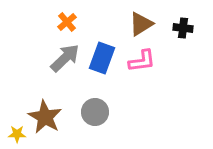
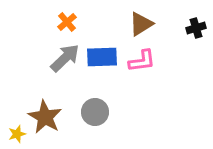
black cross: moved 13 px right; rotated 24 degrees counterclockwise
blue rectangle: moved 1 px up; rotated 68 degrees clockwise
yellow star: rotated 18 degrees counterclockwise
